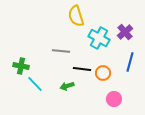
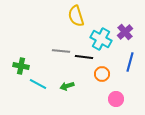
cyan cross: moved 2 px right, 1 px down
black line: moved 2 px right, 12 px up
orange circle: moved 1 px left, 1 px down
cyan line: moved 3 px right; rotated 18 degrees counterclockwise
pink circle: moved 2 px right
